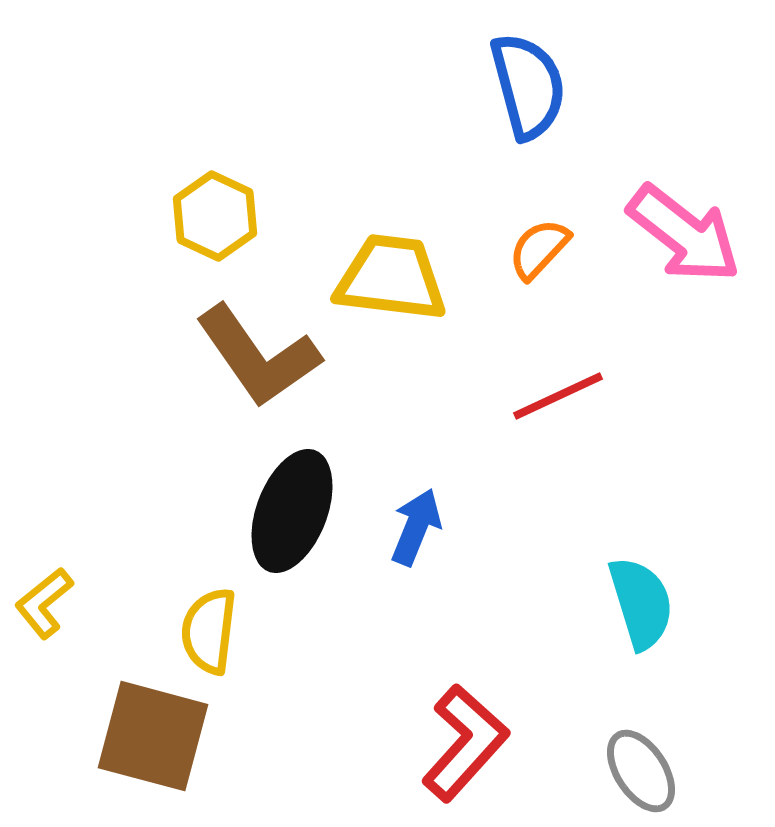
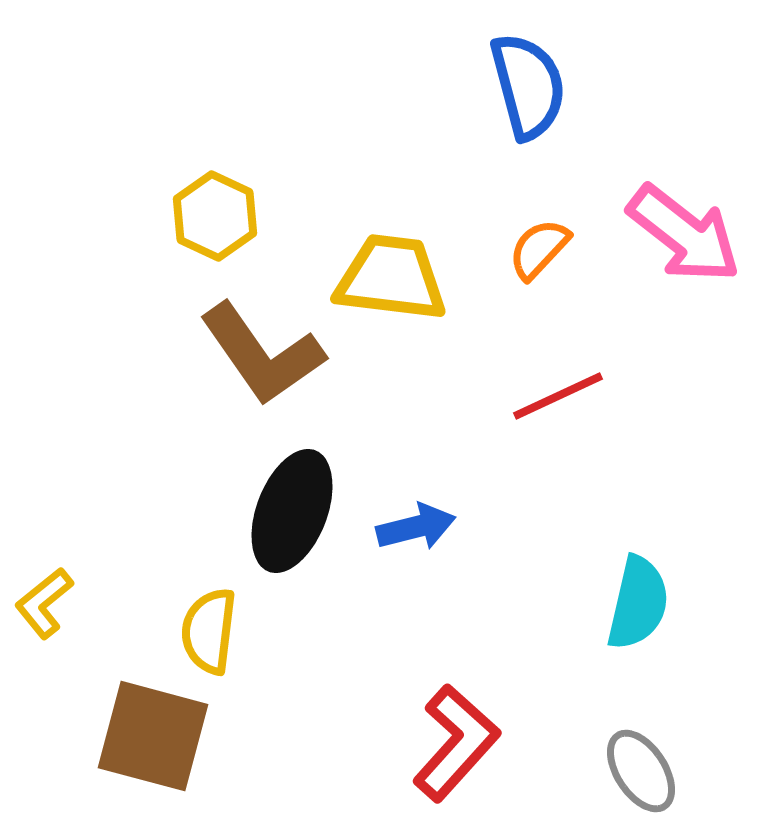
brown L-shape: moved 4 px right, 2 px up
blue arrow: rotated 54 degrees clockwise
cyan semicircle: moved 3 px left; rotated 30 degrees clockwise
red L-shape: moved 9 px left
